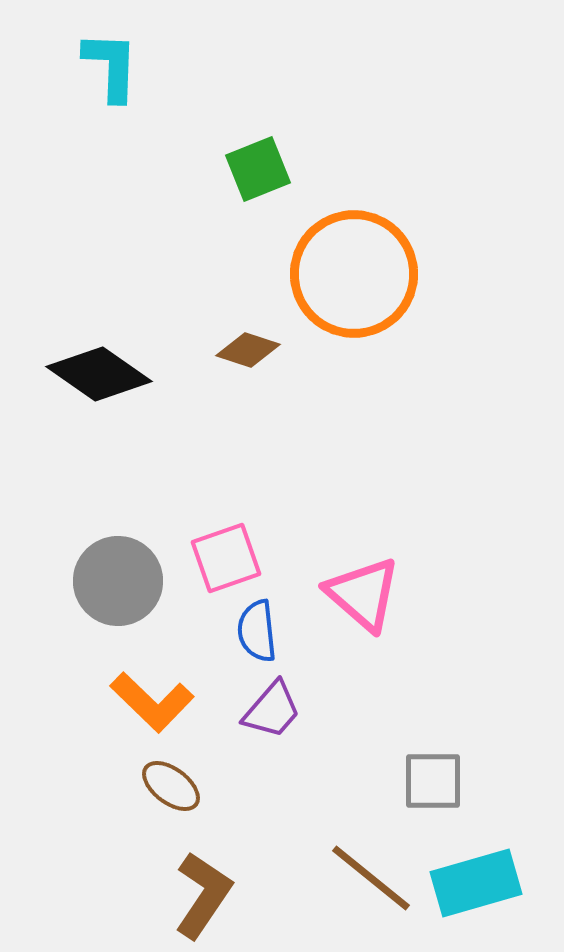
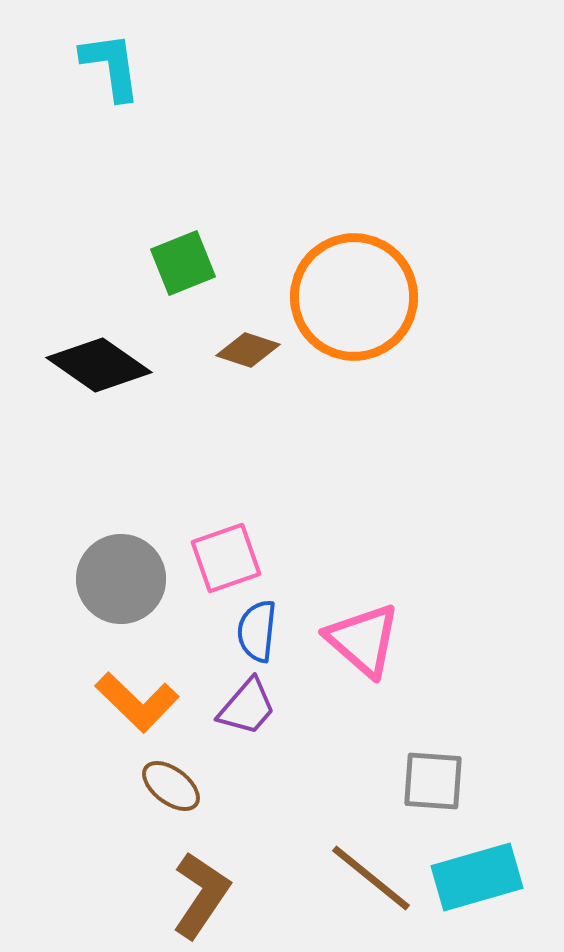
cyan L-shape: rotated 10 degrees counterclockwise
green square: moved 75 px left, 94 px down
orange circle: moved 23 px down
black diamond: moved 9 px up
gray circle: moved 3 px right, 2 px up
pink triangle: moved 46 px down
blue semicircle: rotated 12 degrees clockwise
orange L-shape: moved 15 px left
purple trapezoid: moved 25 px left, 3 px up
gray square: rotated 4 degrees clockwise
cyan rectangle: moved 1 px right, 6 px up
brown L-shape: moved 2 px left
